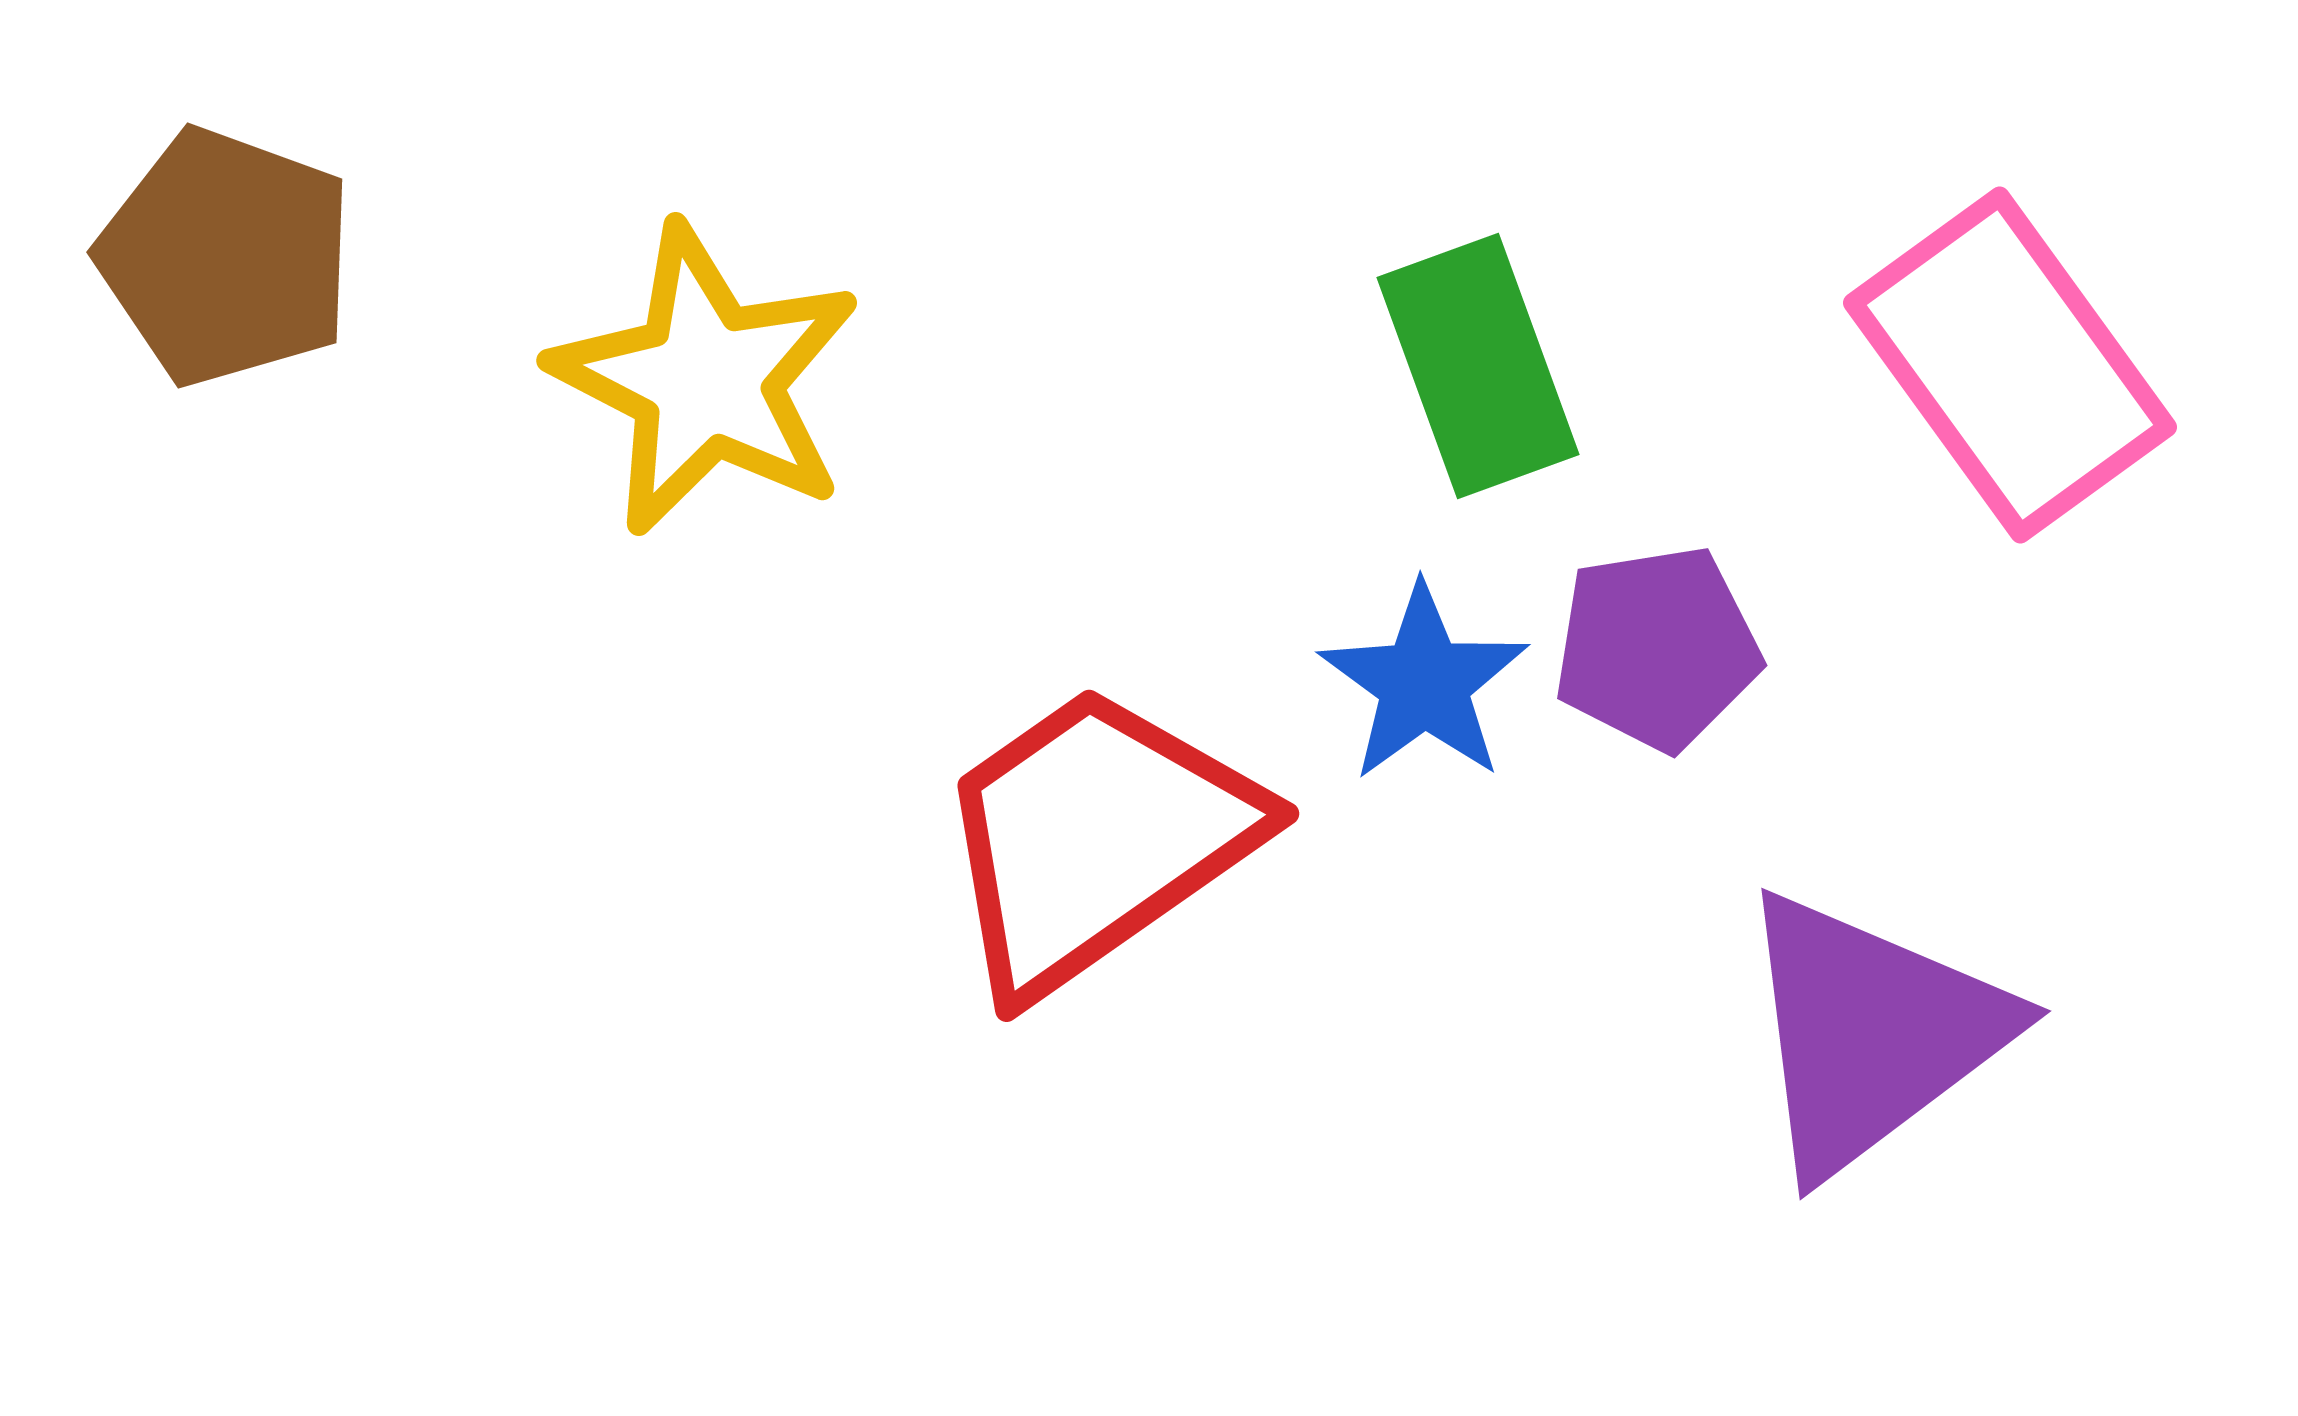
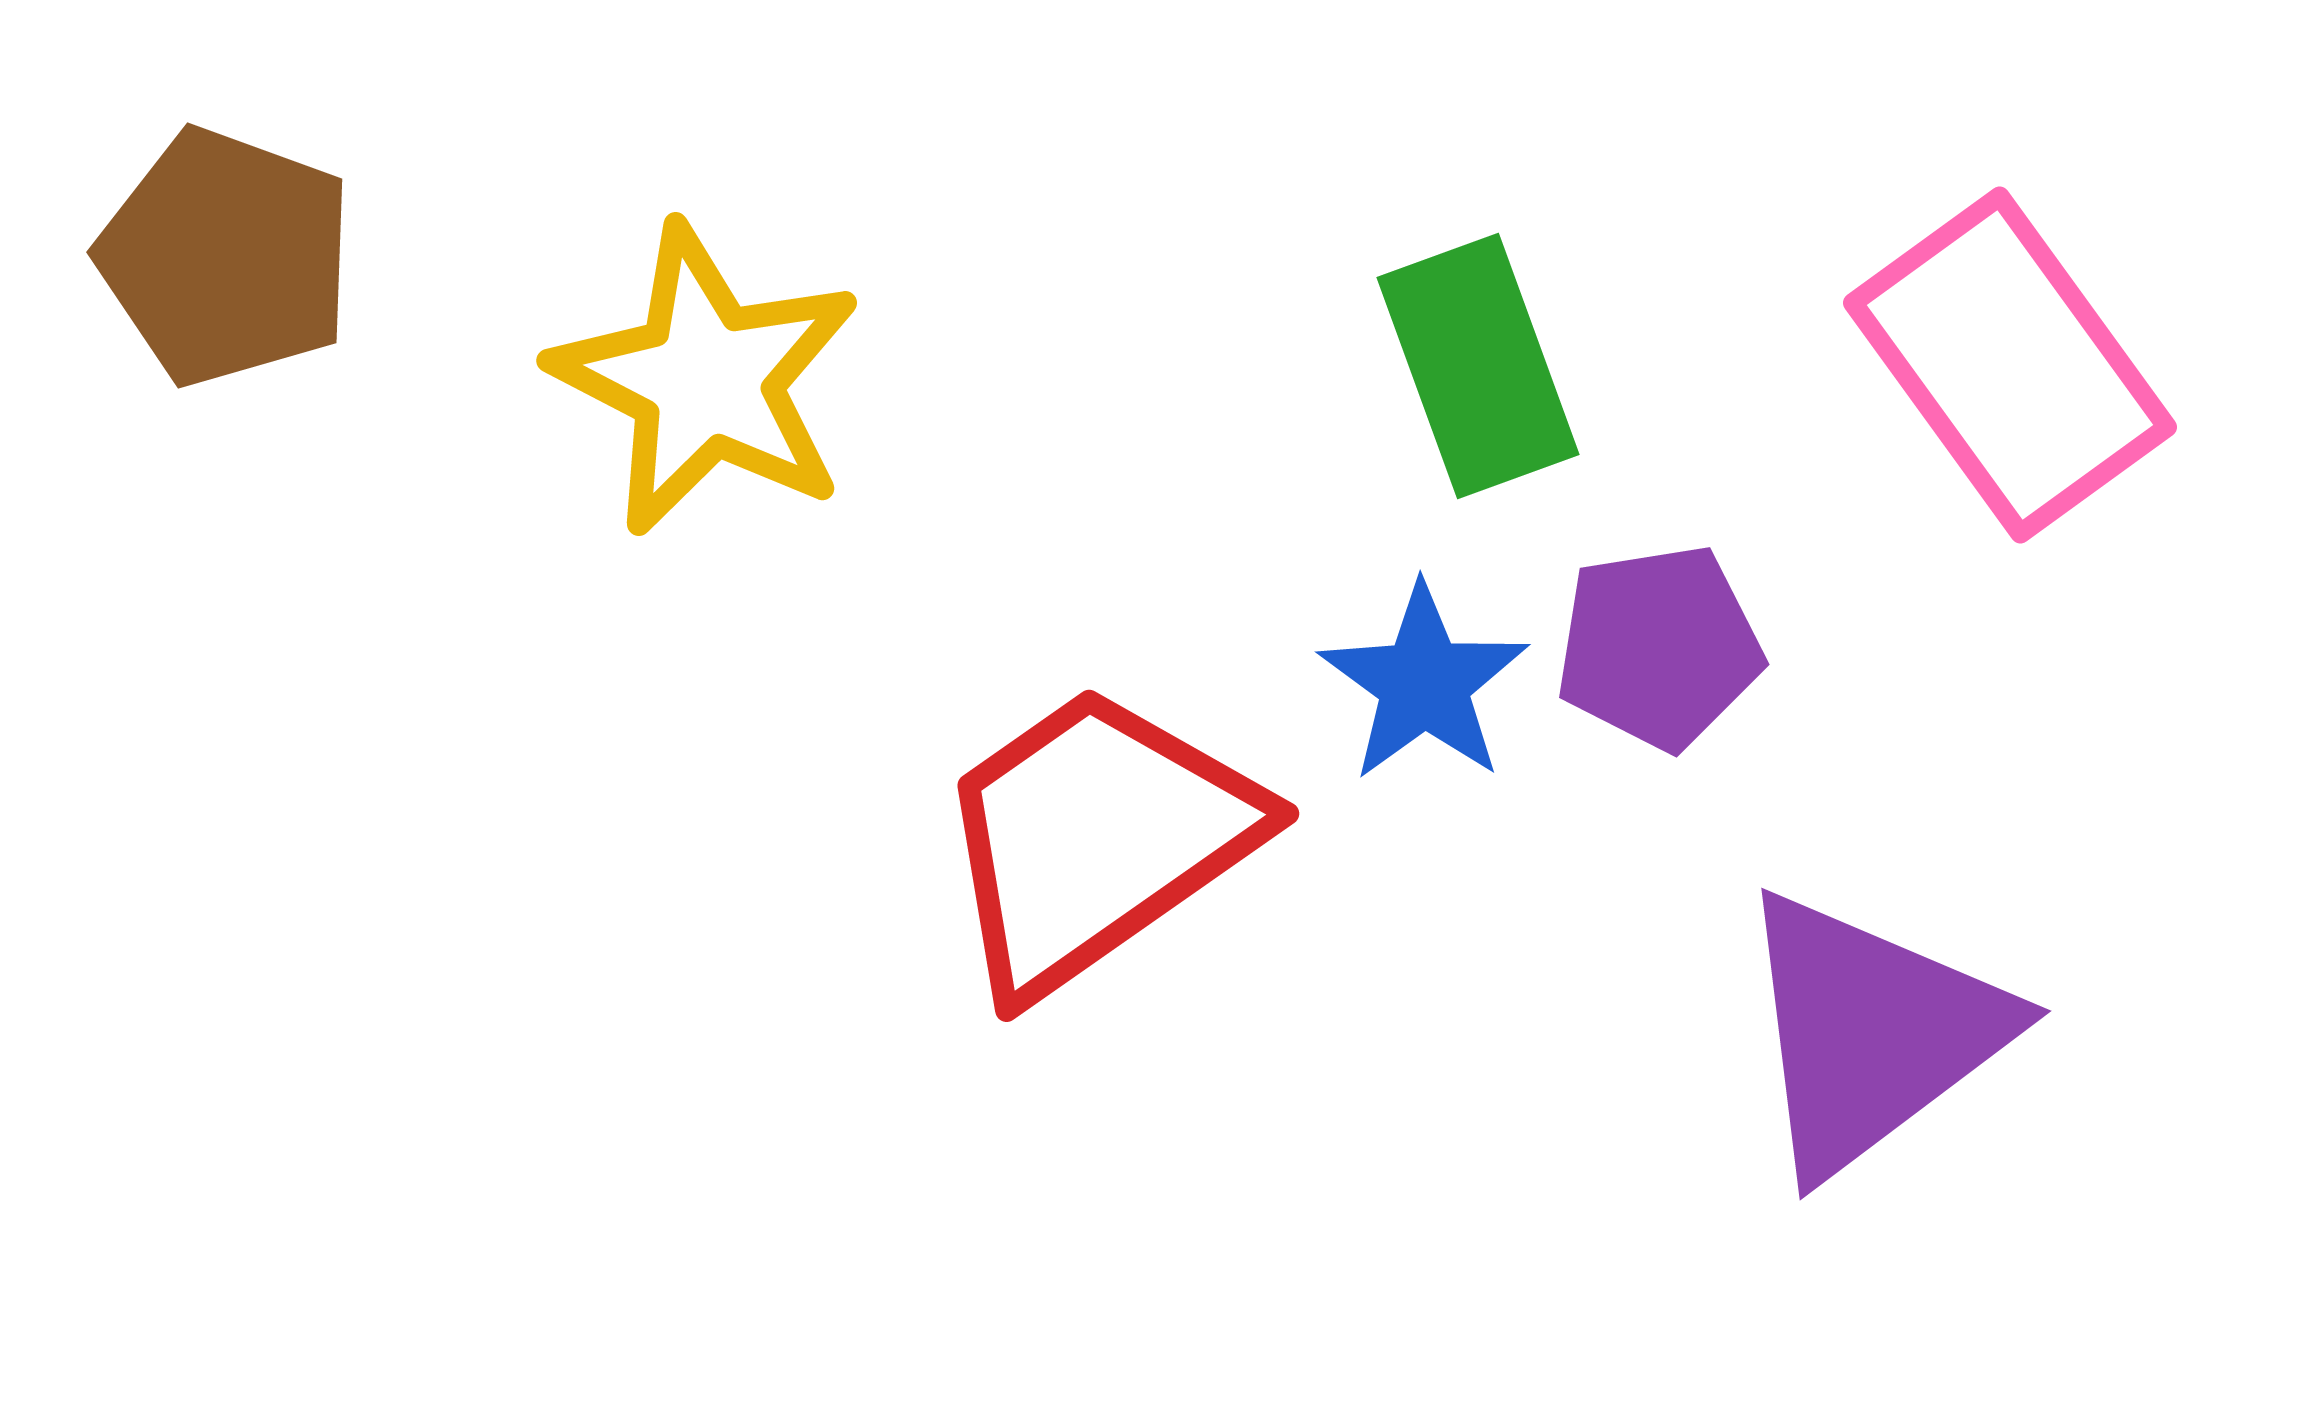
purple pentagon: moved 2 px right, 1 px up
